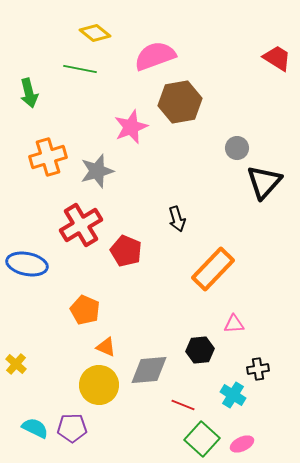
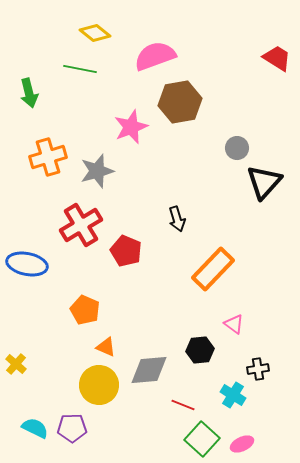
pink triangle: rotated 40 degrees clockwise
